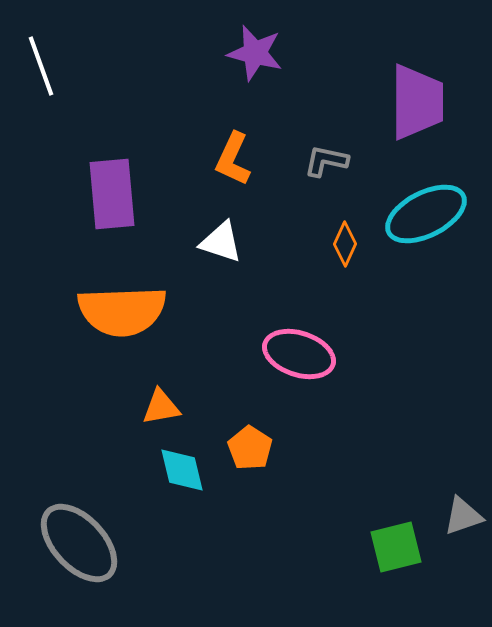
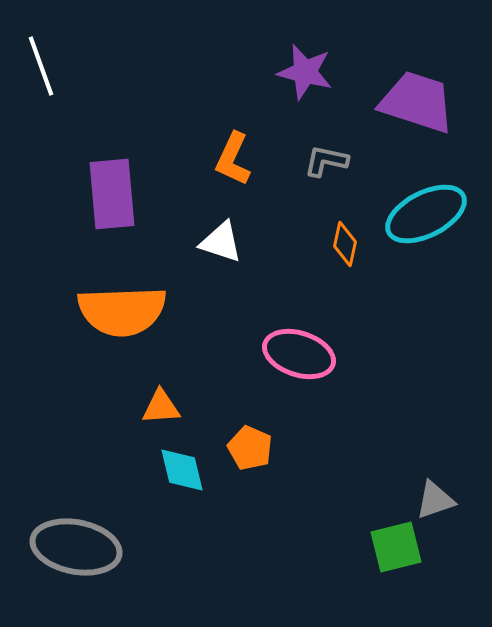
purple star: moved 50 px right, 19 px down
purple trapezoid: rotated 72 degrees counterclockwise
orange diamond: rotated 12 degrees counterclockwise
orange triangle: rotated 6 degrees clockwise
orange pentagon: rotated 9 degrees counterclockwise
gray triangle: moved 28 px left, 16 px up
gray ellipse: moved 3 px left, 4 px down; rotated 36 degrees counterclockwise
